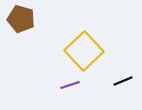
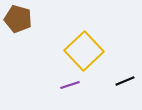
brown pentagon: moved 3 px left
black line: moved 2 px right
